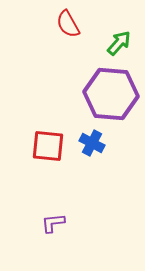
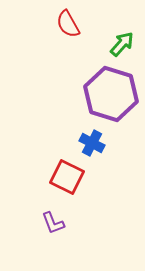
green arrow: moved 3 px right, 1 px down
purple hexagon: rotated 12 degrees clockwise
red square: moved 19 px right, 31 px down; rotated 20 degrees clockwise
purple L-shape: rotated 105 degrees counterclockwise
